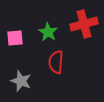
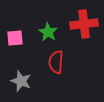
red cross: rotated 8 degrees clockwise
